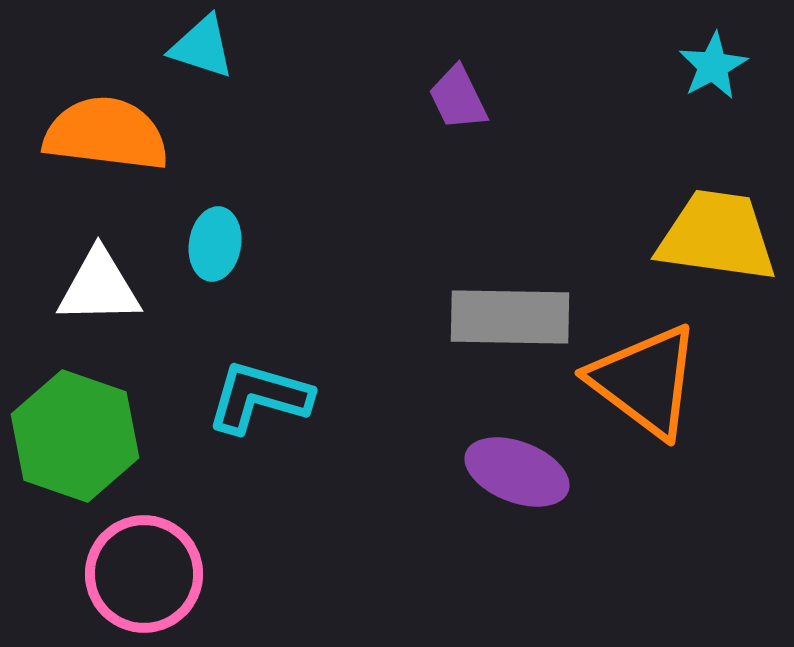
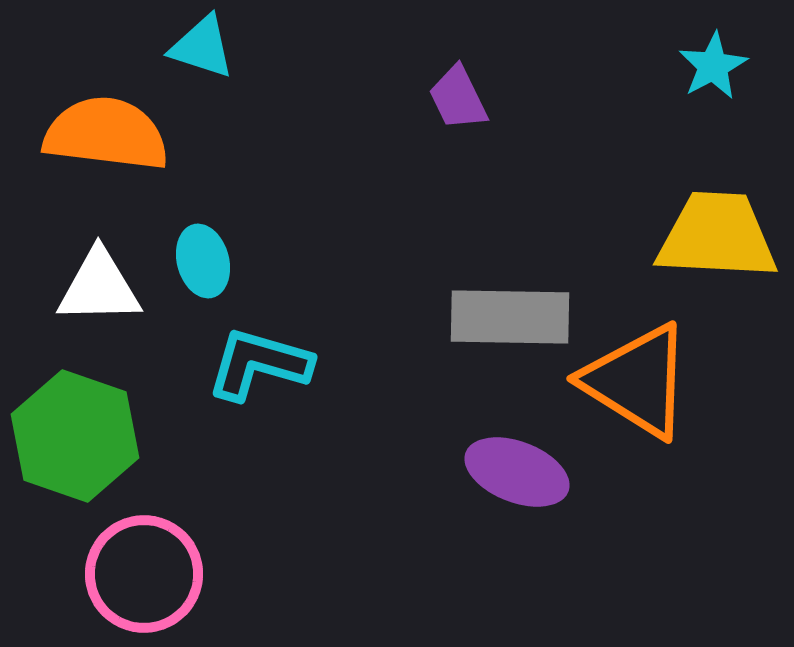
yellow trapezoid: rotated 5 degrees counterclockwise
cyan ellipse: moved 12 px left, 17 px down; rotated 24 degrees counterclockwise
orange triangle: moved 8 px left; rotated 5 degrees counterclockwise
cyan L-shape: moved 33 px up
